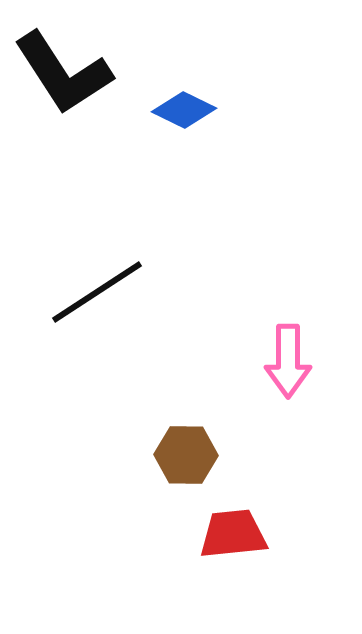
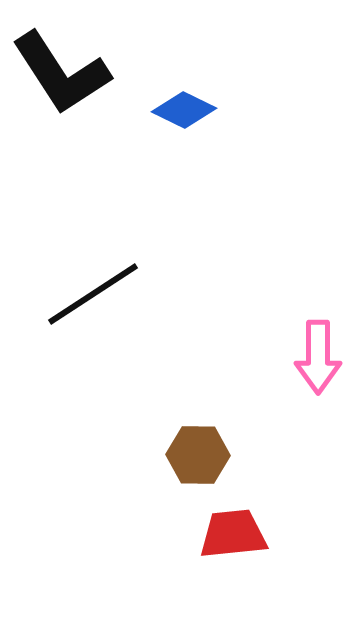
black L-shape: moved 2 px left
black line: moved 4 px left, 2 px down
pink arrow: moved 30 px right, 4 px up
brown hexagon: moved 12 px right
